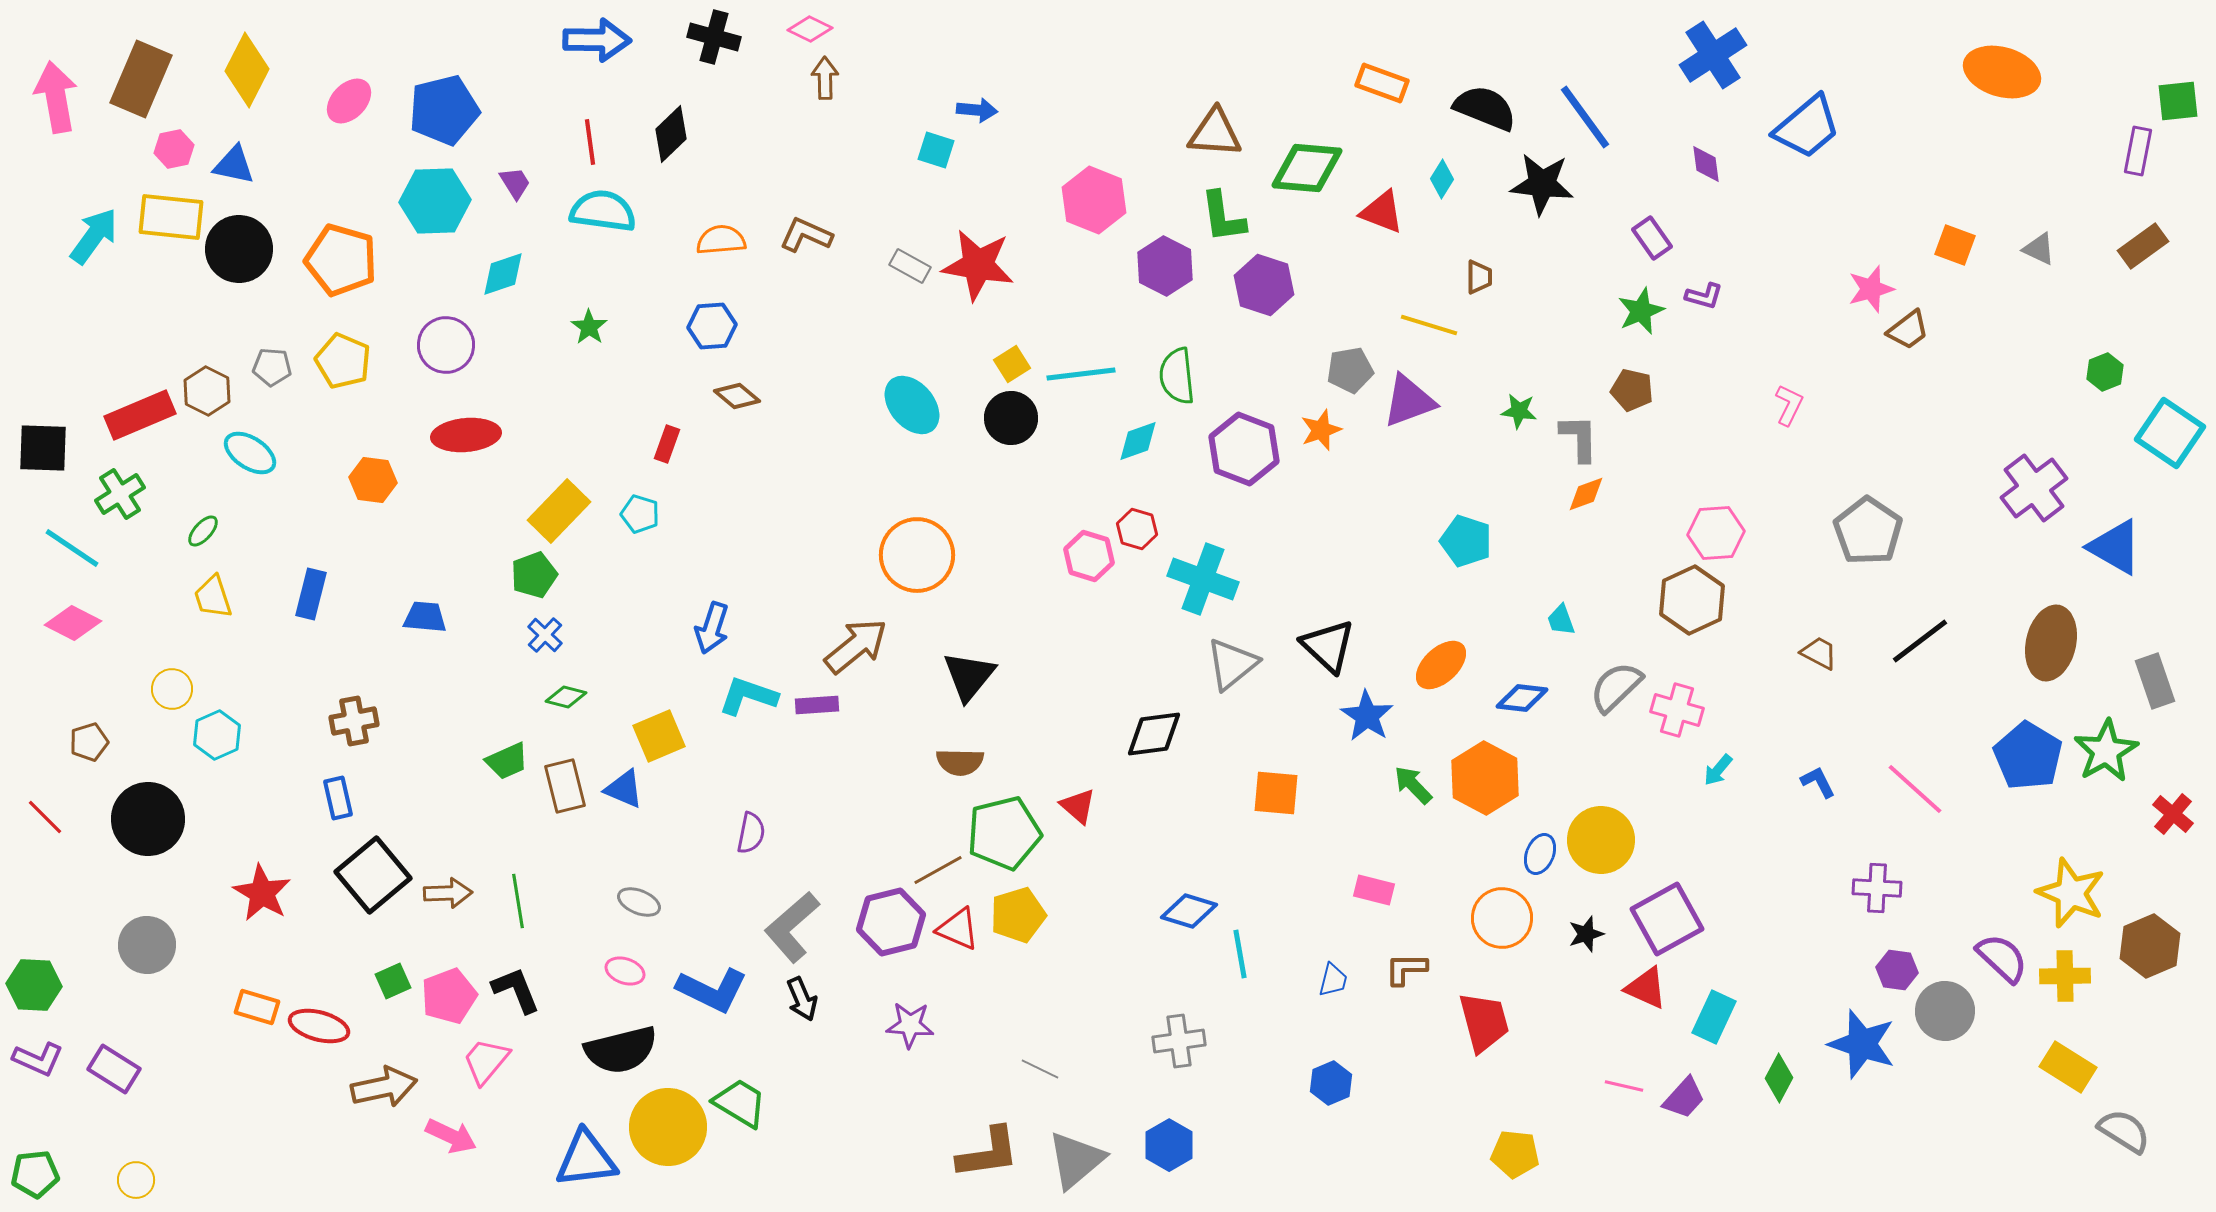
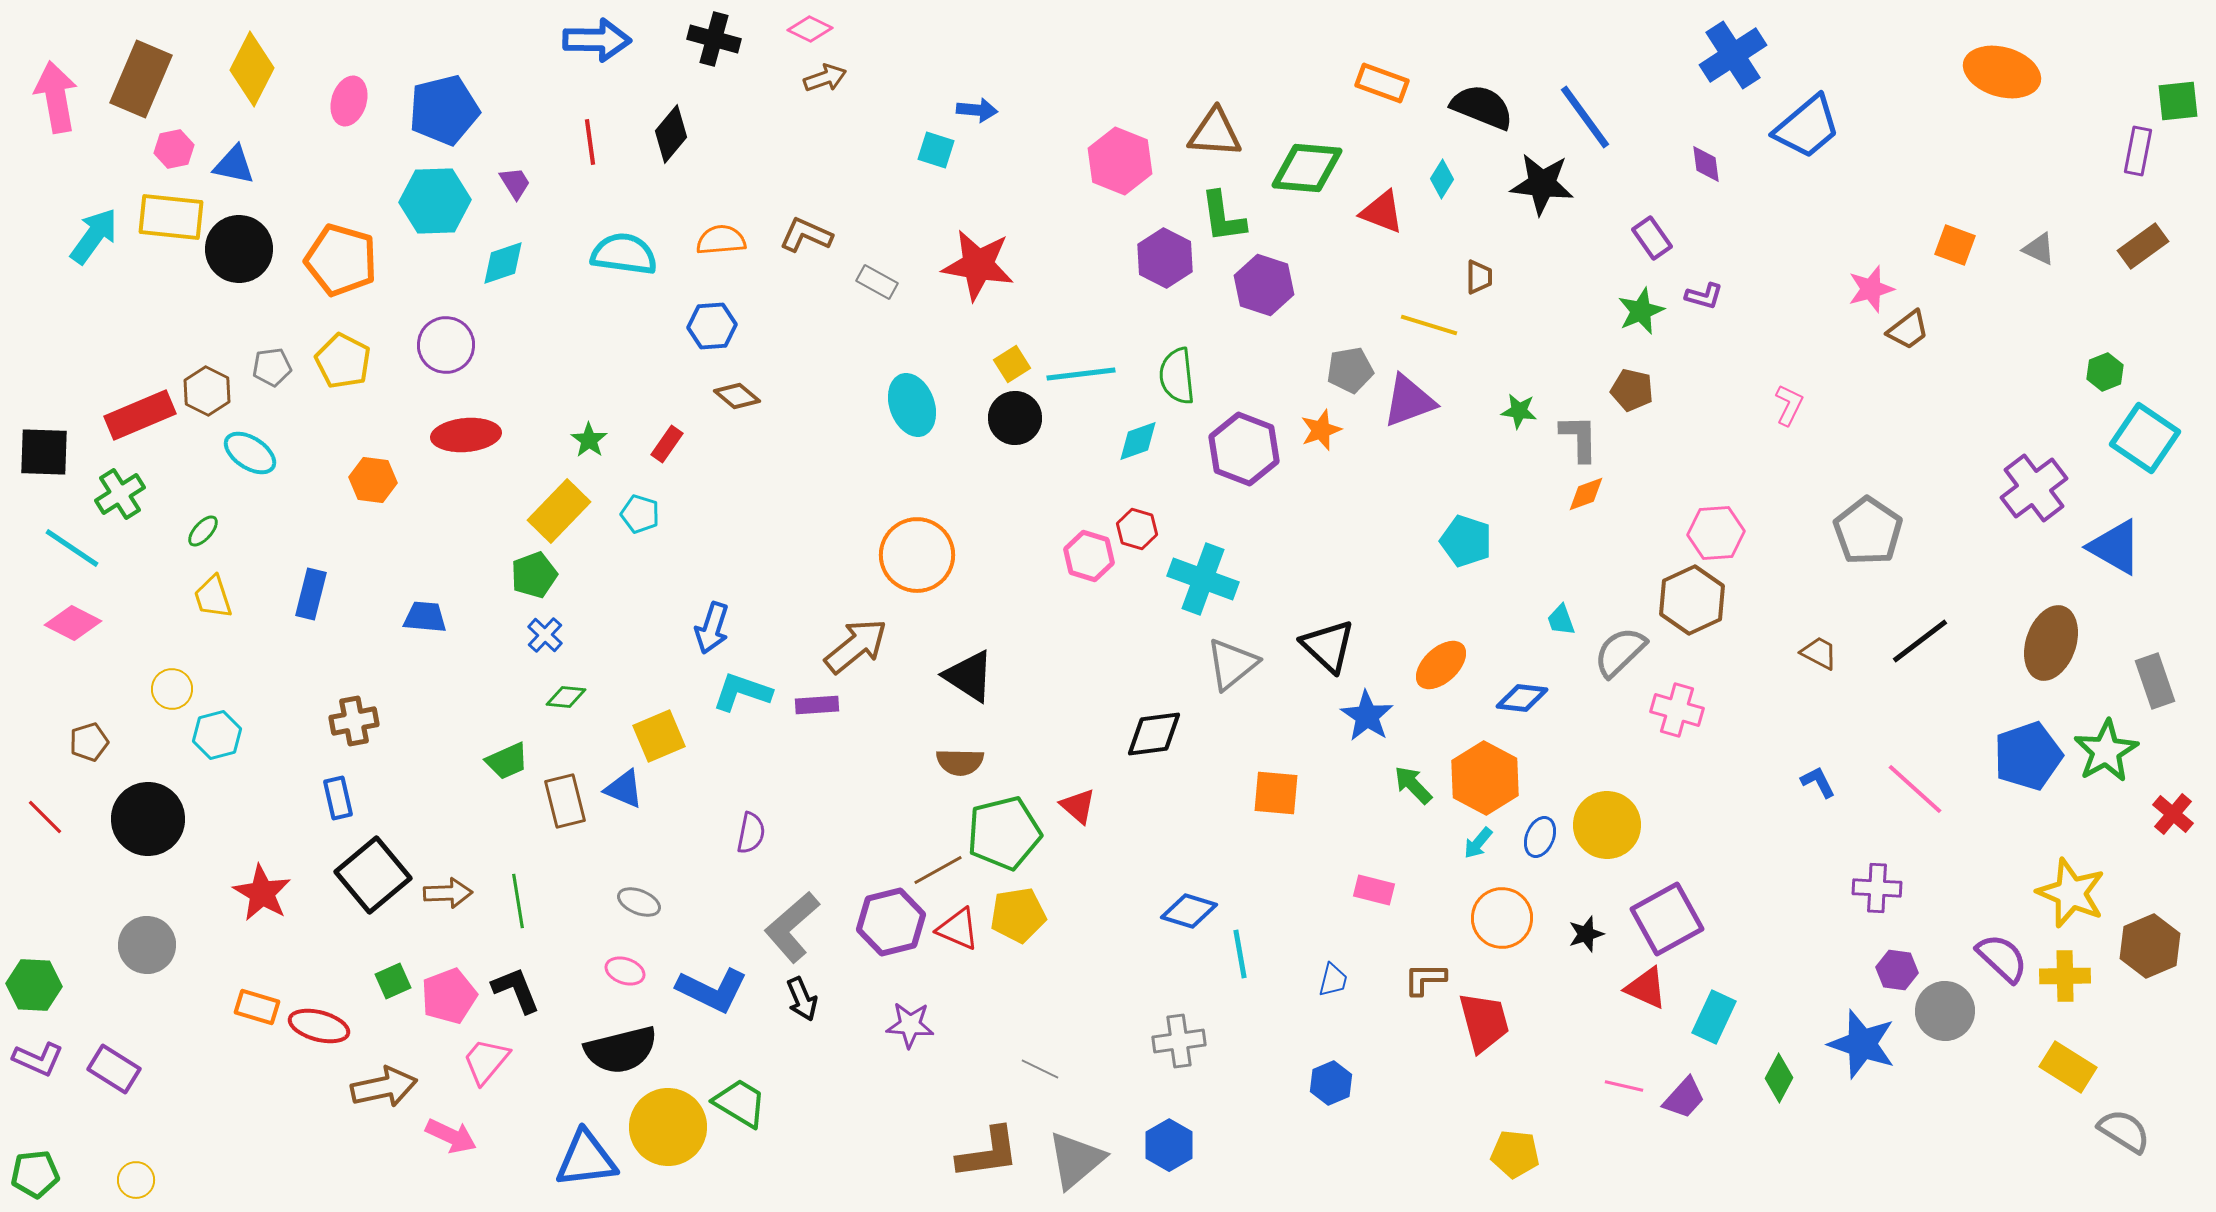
black cross at (714, 37): moved 2 px down
blue cross at (1713, 55): moved 20 px right
yellow diamond at (247, 70): moved 5 px right, 1 px up
brown arrow at (825, 78): rotated 72 degrees clockwise
pink ellipse at (349, 101): rotated 27 degrees counterclockwise
black semicircle at (1485, 108): moved 3 px left, 1 px up
black diamond at (671, 134): rotated 6 degrees counterclockwise
pink hexagon at (1094, 200): moved 26 px right, 39 px up
cyan semicircle at (603, 211): moved 21 px right, 43 px down
gray rectangle at (910, 266): moved 33 px left, 16 px down
purple hexagon at (1165, 266): moved 8 px up
cyan diamond at (503, 274): moved 11 px up
green star at (589, 327): moved 113 px down
yellow pentagon at (343, 361): rotated 4 degrees clockwise
gray pentagon at (272, 367): rotated 12 degrees counterclockwise
cyan ellipse at (912, 405): rotated 20 degrees clockwise
black circle at (1011, 418): moved 4 px right
cyan square at (2170, 433): moved 25 px left, 5 px down
red rectangle at (667, 444): rotated 15 degrees clockwise
black square at (43, 448): moved 1 px right, 4 px down
brown ellipse at (2051, 643): rotated 6 degrees clockwise
black triangle at (969, 676): rotated 36 degrees counterclockwise
gray semicircle at (1616, 687): moved 4 px right, 35 px up
cyan L-shape at (748, 696): moved 6 px left, 4 px up
green diamond at (566, 697): rotated 9 degrees counterclockwise
cyan hexagon at (217, 735): rotated 9 degrees clockwise
blue pentagon at (2028, 756): rotated 22 degrees clockwise
cyan arrow at (1718, 770): moved 240 px left, 73 px down
brown rectangle at (565, 786): moved 15 px down
yellow circle at (1601, 840): moved 6 px right, 15 px up
blue ellipse at (1540, 854): moved 17 px up
yellow pentagon at (1018, 915): rotated 8 degrees clockwise
brown L-shape at (1406, 969): moved 19 px right, 10 px down
